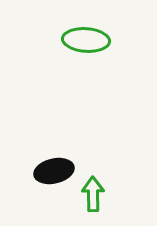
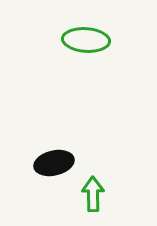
black ellipse: moved 8 px up
